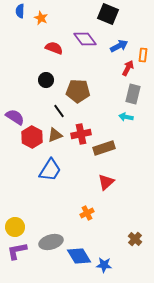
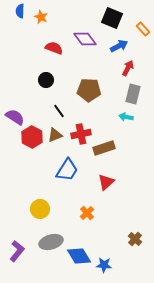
black square: moved 4 px right, 4 px down
orange star: moved 1 px up
orange rectangle: moved 26 px up; rotated 48 degrees counterclockwise
brown pentagon: moved 11 px right, 1 px up
blue trapezoid: moved 17 px right
orange cross: rotated 16 degrees counterclockwise
yellow circle: moved 25 px right, 18 px up
purple L-shape: rotated 140 degrees clockwise
